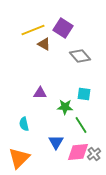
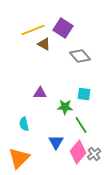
pink diamond: rotated 45 degrees counterclockwise
